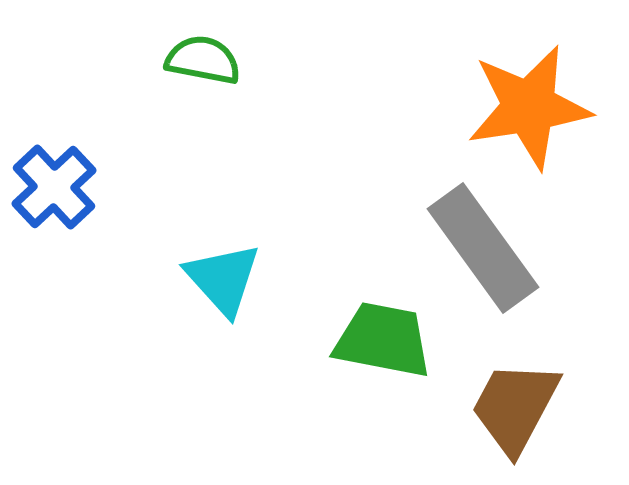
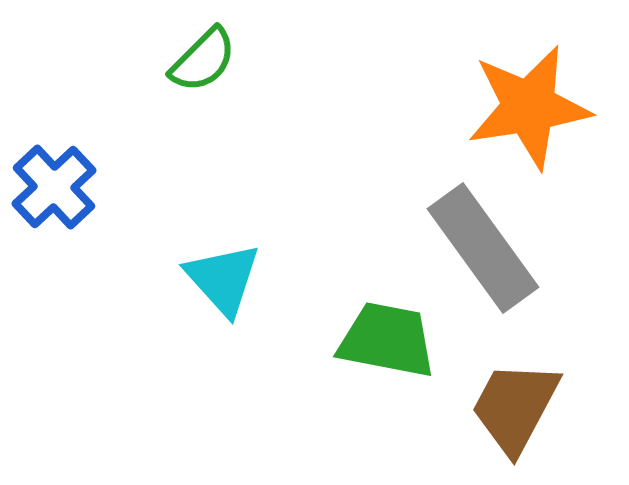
green semicircle: rotated 124 degrees clockwise
green trapezoid: moved 4 px right
